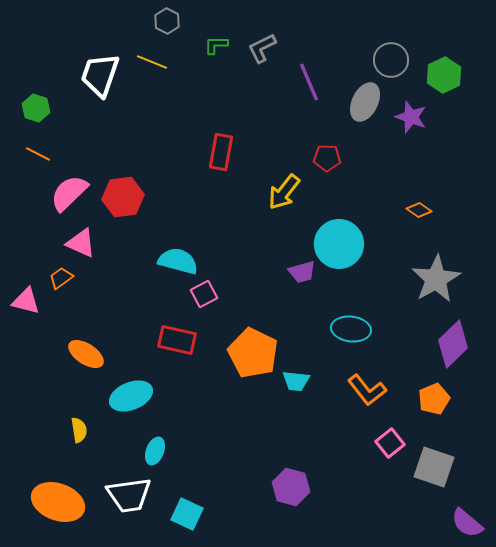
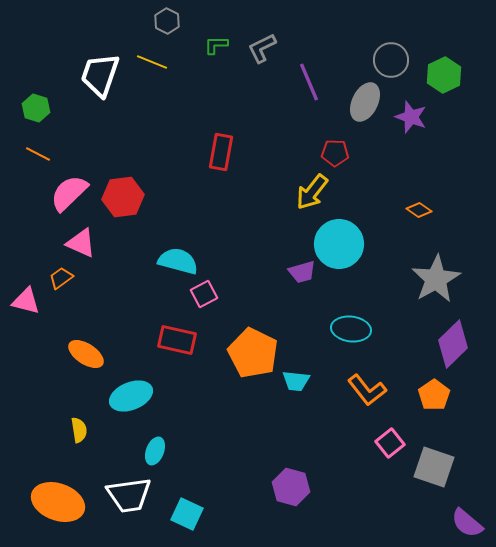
red pentagon at (327, 158): moved 8 px right, 5 px up
yellow arrow at (284, 192): moved 28 px right
orange pentagon at (434, 399): moved 4 px up; rotated 12 degrees counterclockwise
